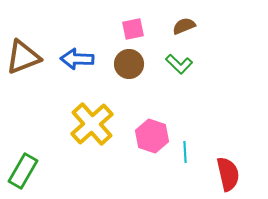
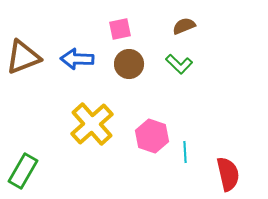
pink square: moved 13 px left
